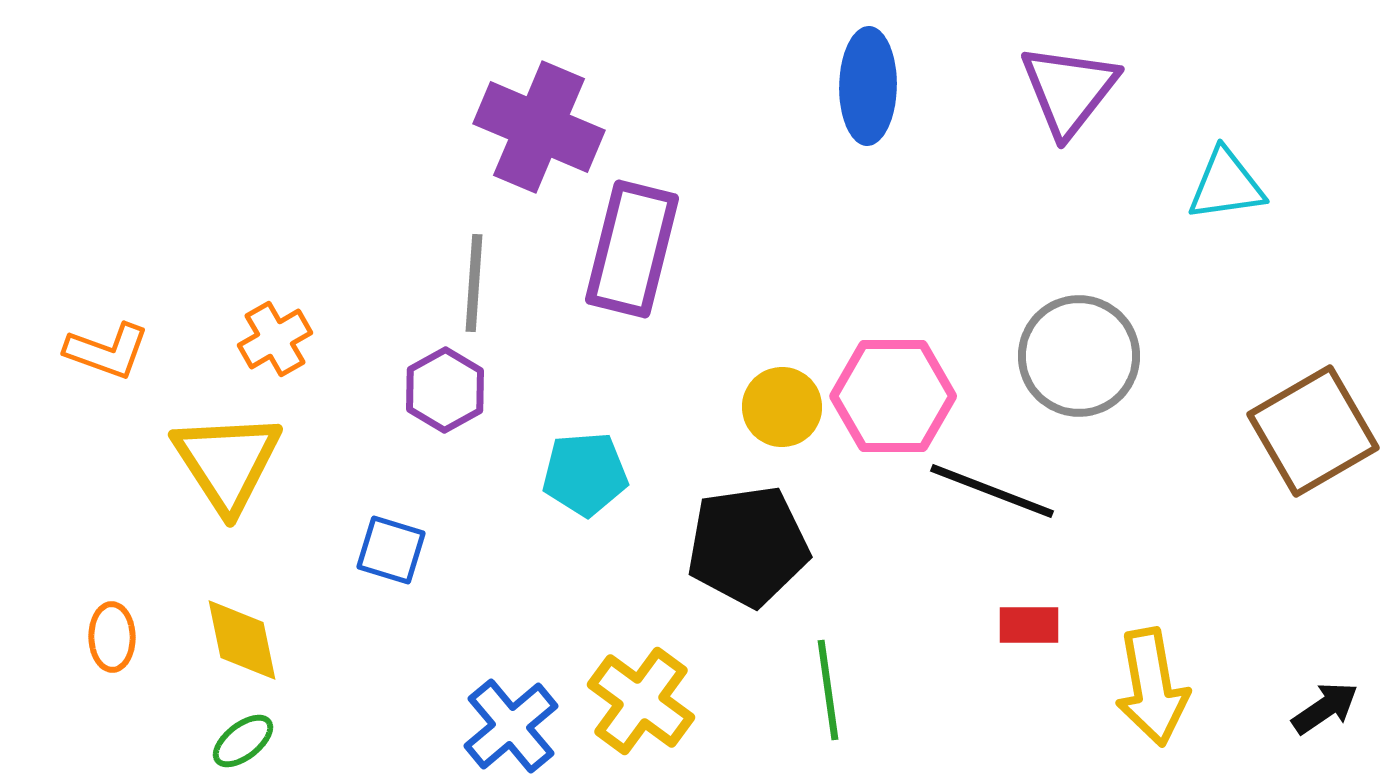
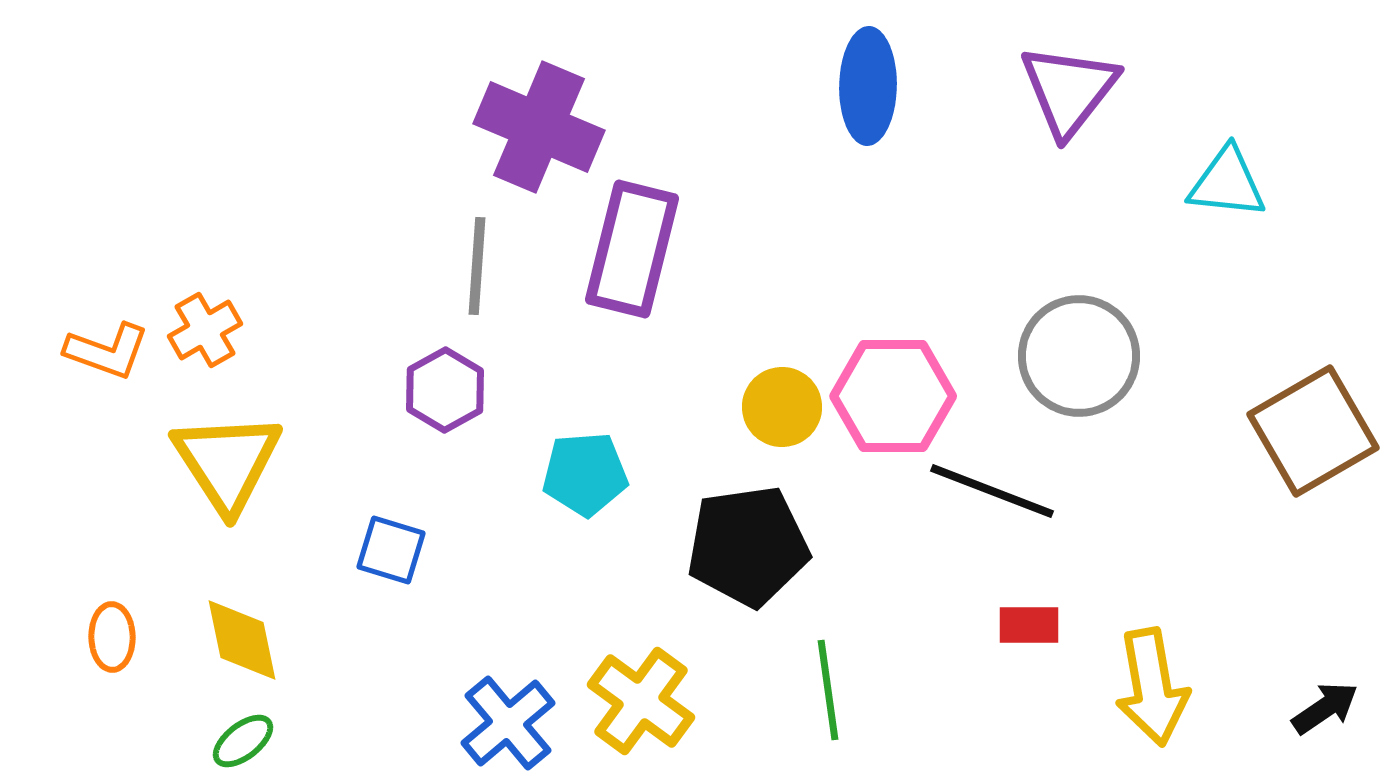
cyan triangle: moved 1 px right, 2 px up; rotated 14 degrees clockwise
gray line: moved 3 px right, 17 px up
orange cross: moved 70 px left, 9 px up
blue cross: moved 3 px left, 3 px up
